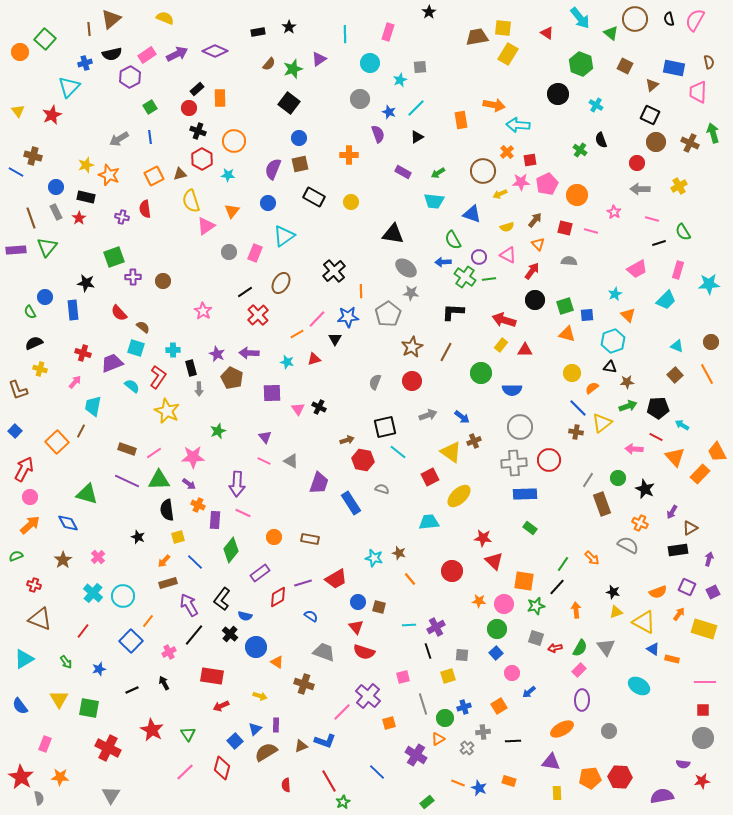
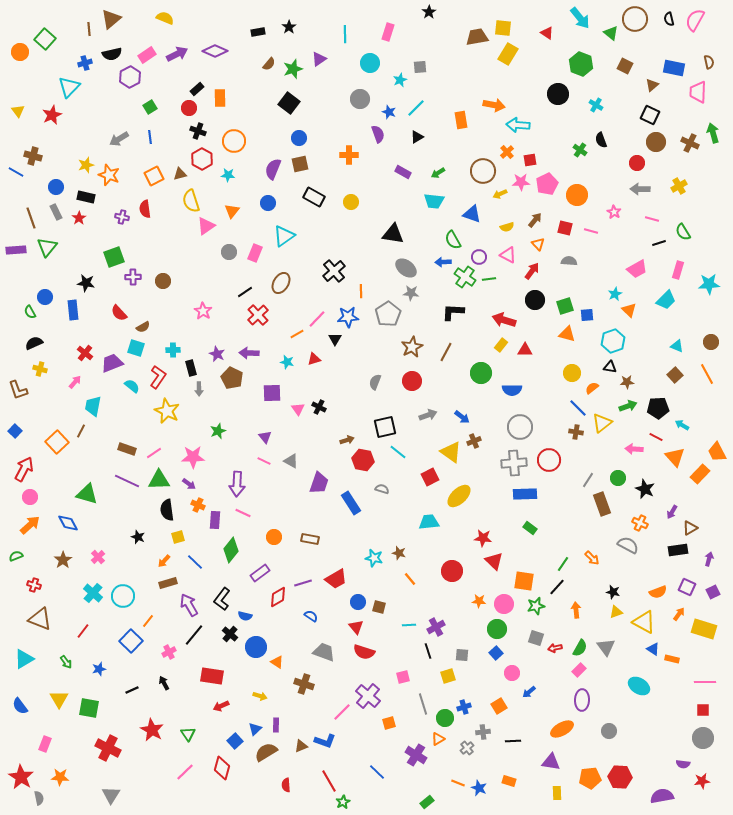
orange triangle at (628, 315): moved 1 px right, 5 px up
brown semicircle at (143, 327): rotated 112 degrees clockwise
red cross at (83, 353): moved 2 px right; rotated 21 degrees clockwise
